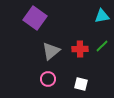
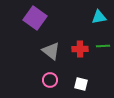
cyan triangle: moved 3 px left, 1 px down
green line: moved 1 px right; rotated 40 degrees clockwise
gray triangle: rotated 42 degrees counterclockwise
pink circle: moved 2 px right, 1 px down
